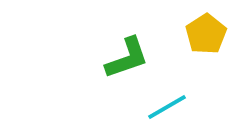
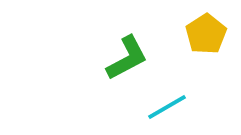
green L-shape: rotated 9 degrees counterclockwise
